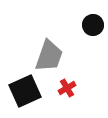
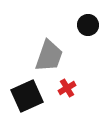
black circle: moved 5 px left
black square: moved 2 px right, 5 px down
